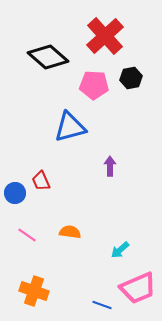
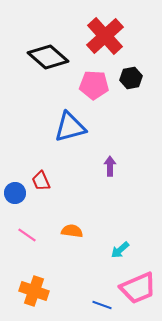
orange semicircle: moved 2 px right, 1 px up
